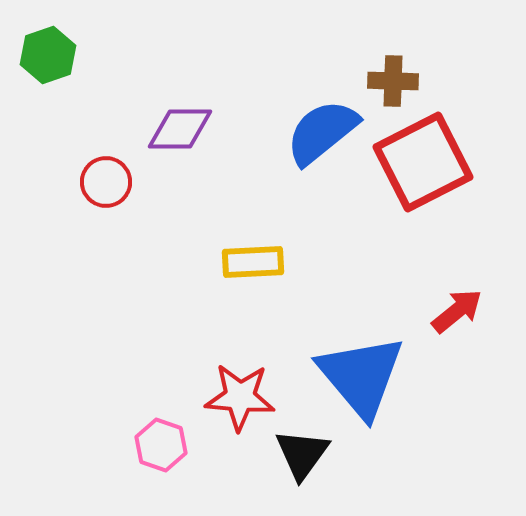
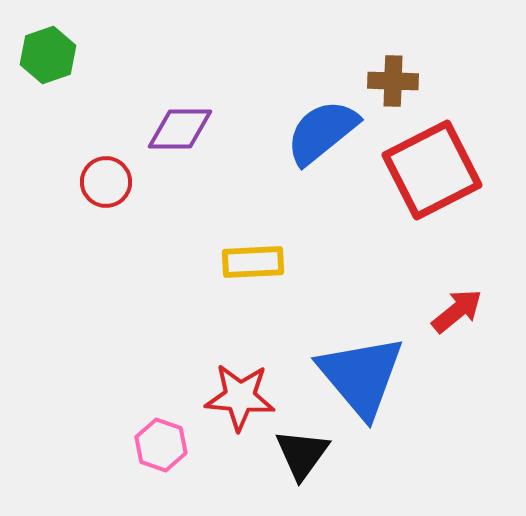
red square: moved 9 px right, 8 px down
